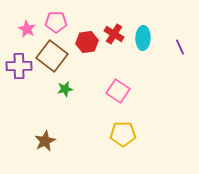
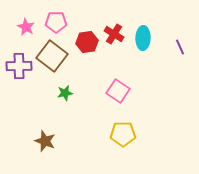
pink star: moved 1 px left, 2 px up
green star: moved 4 px down
brown star: rotated 25 degrees counterclockwise
